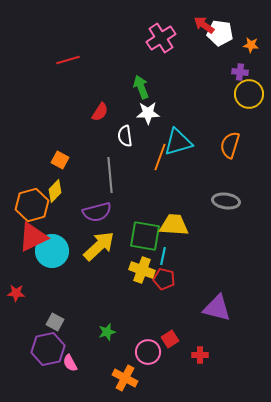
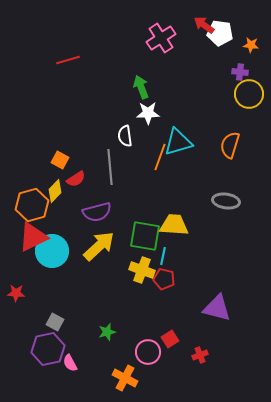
red semicircle: moved 24 px left, 67 px down; rotated 24 degrees clockwise
gray line: moved 8 px up
red cross: rotated 21 degrees counterclockwise
